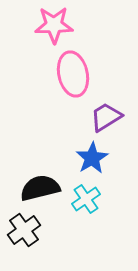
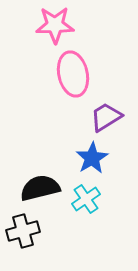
pink star: moved 1 px right
black cross: moved 1 px left, 1 px down; rotated 20 degrees clockwise
